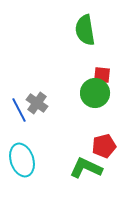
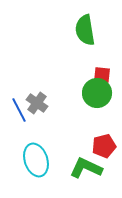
green circle: moved 2 px right
cyan ellipse: moved 14 px right
